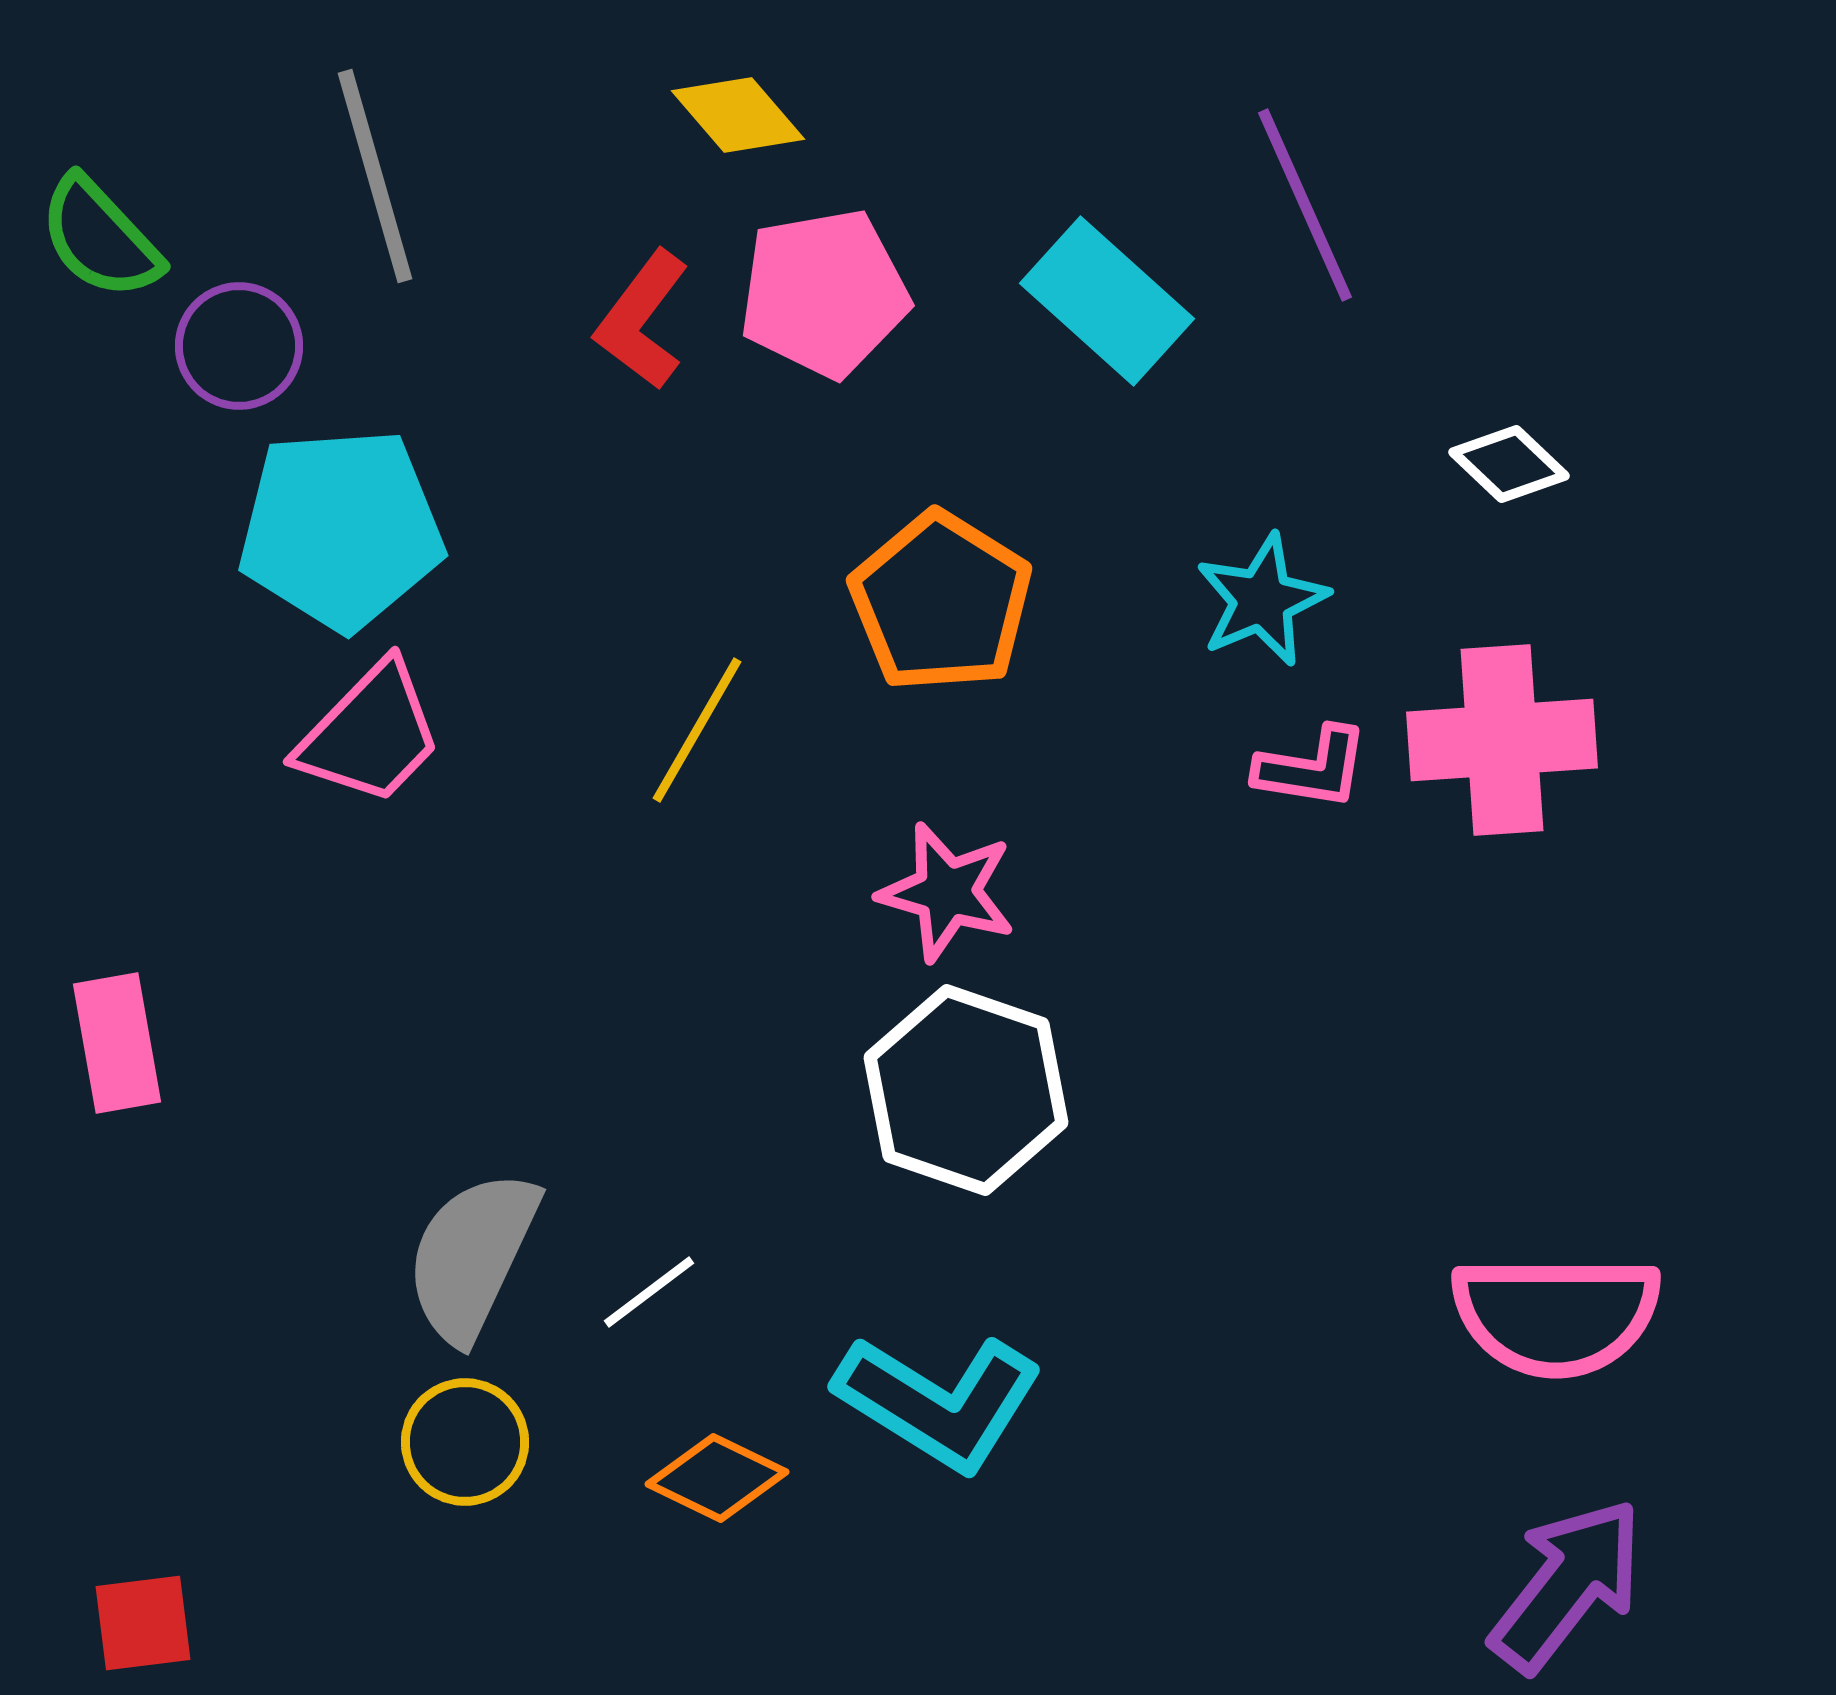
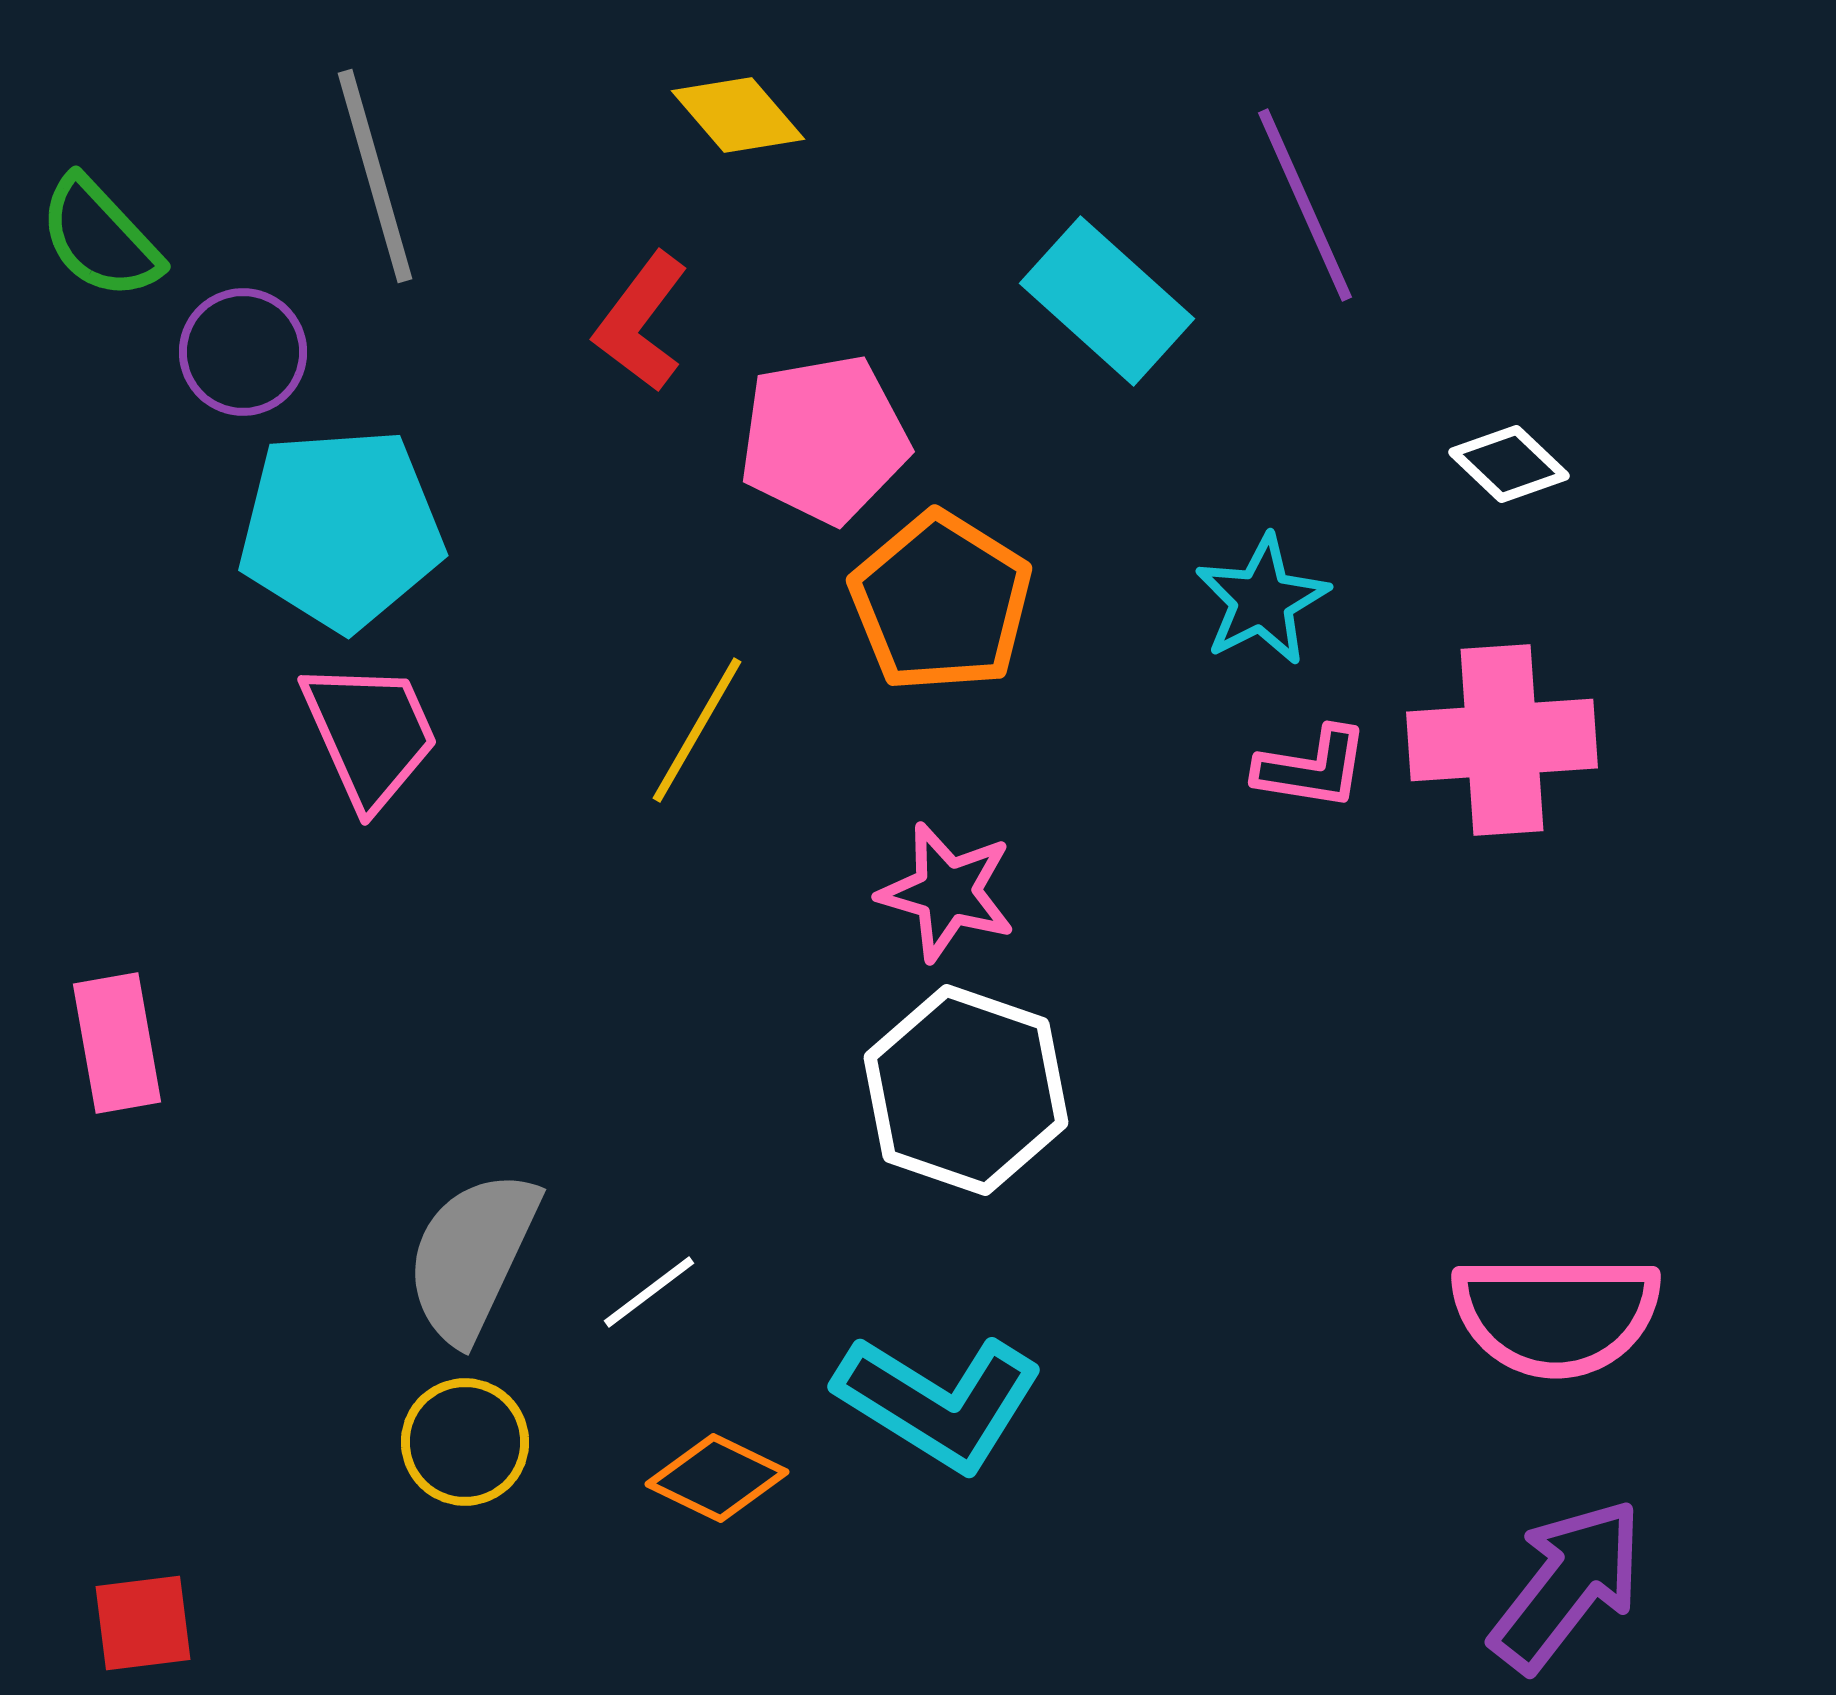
pink pentagon: moved 146 px down
red L-shape: moved 1 px left, 2 px down
purple circle: moved 4 px right, 6 px down
cyan star: rotated 4 degrees counterclockwise
pink trapezoid: rotated 68 degrees counterclockwise
